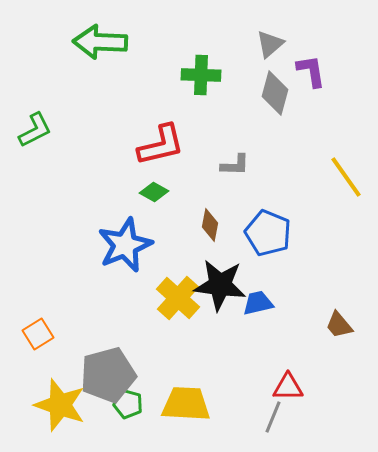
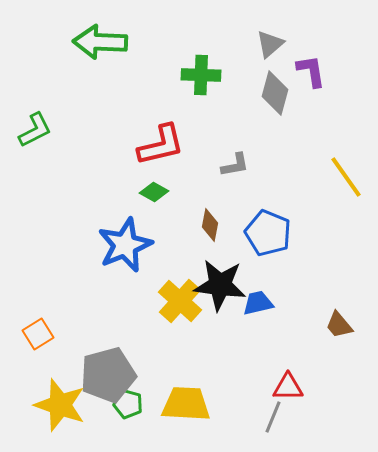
gray L-shape: rotated 12 degrees counterclockwise
yellow cross: moved 2 px right, 3 px down
